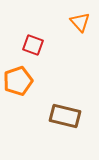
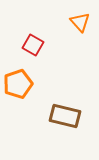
red square: rotated 10 degrees clockwise
orange pentagon: moved 3 px down
